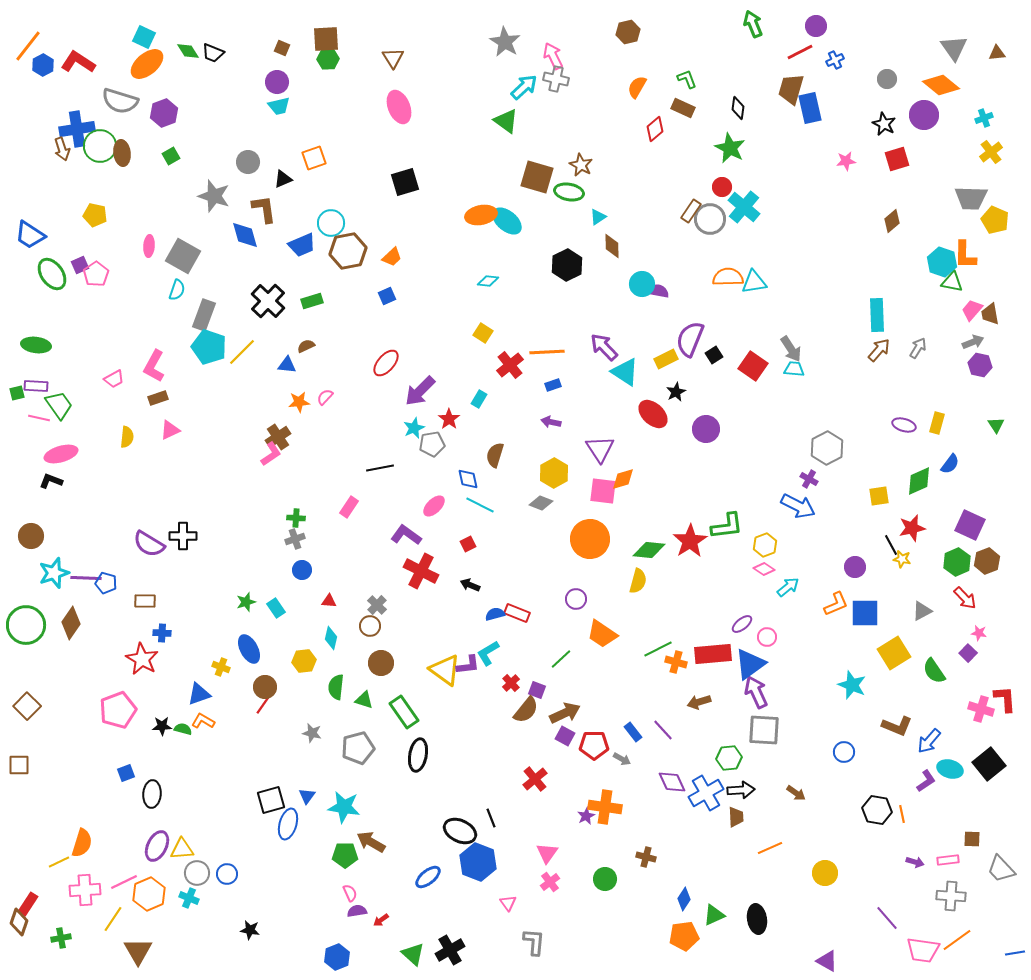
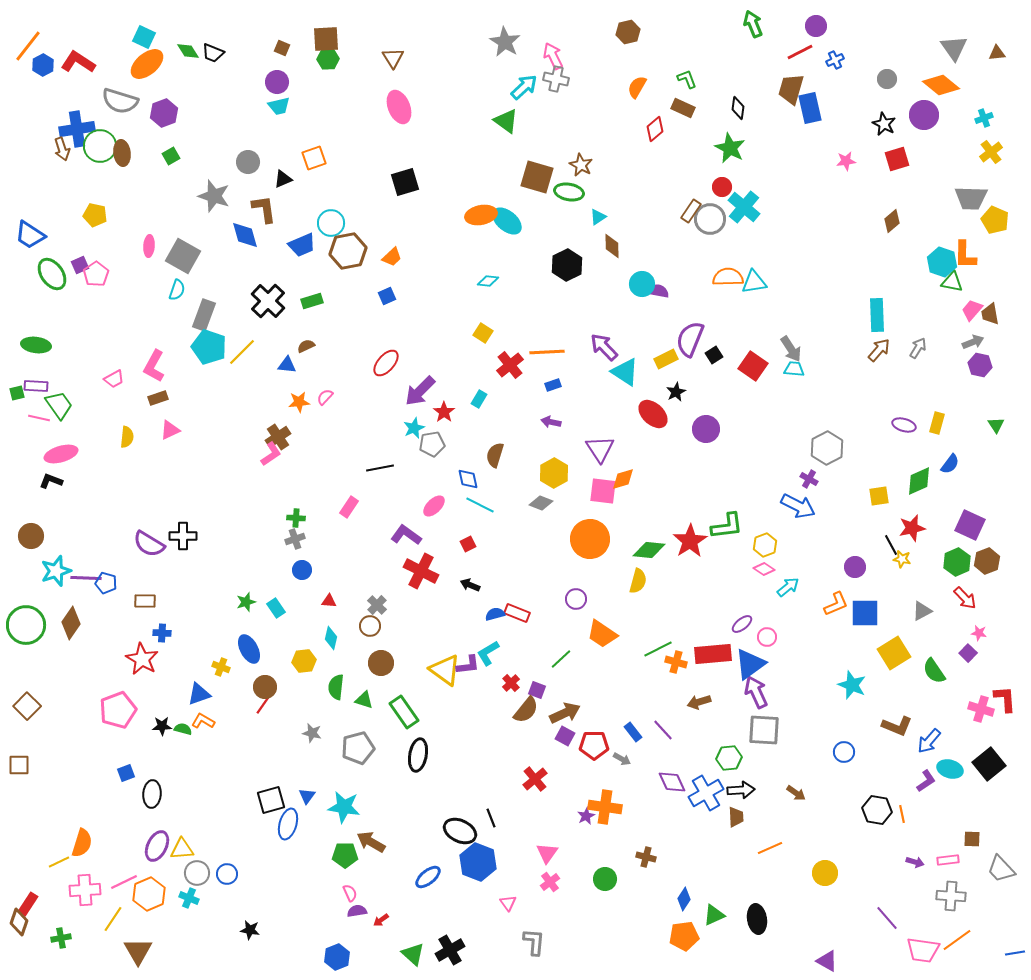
red star at (449, 419): moved 5 px left, 7 px up
cyan star at (54, 573): moved 2 px right, 2 px up
